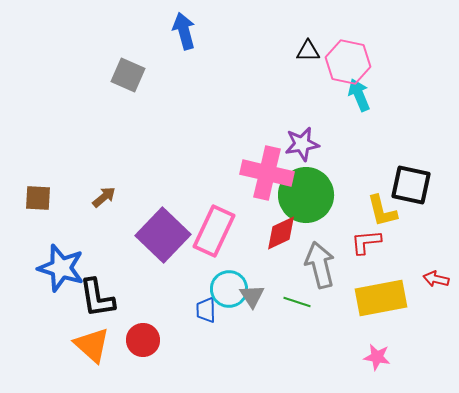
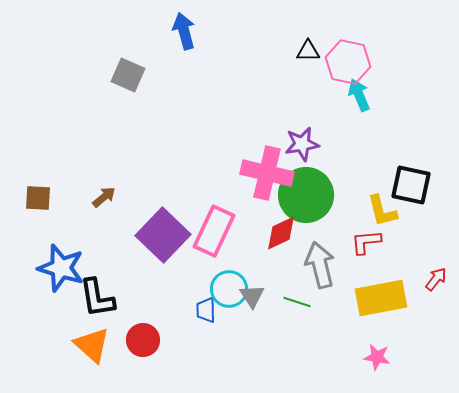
red arrow: rotated 115 degrees clockwise
